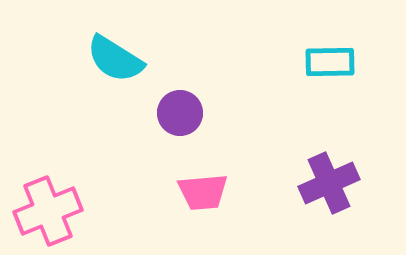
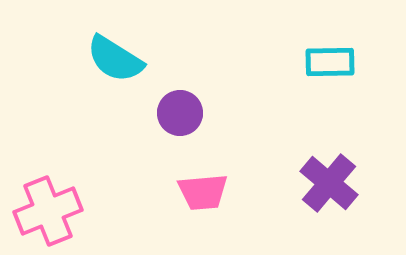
purple cross: rotated 26 degrees counterclockwise
